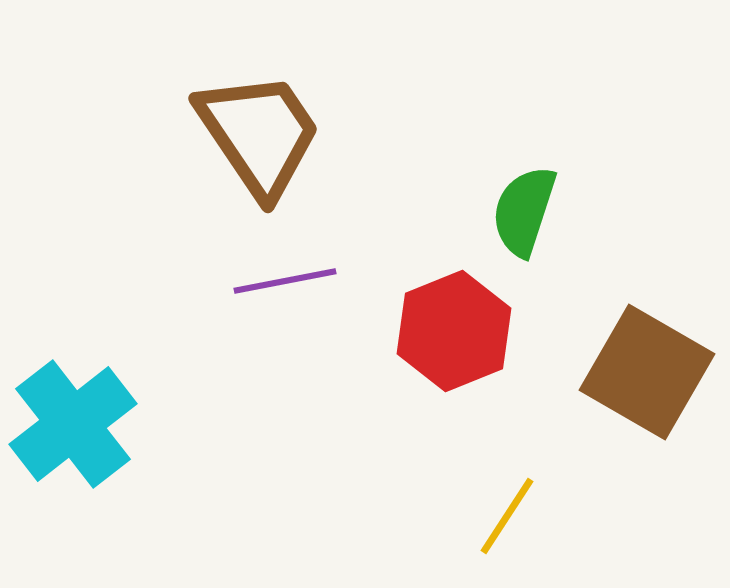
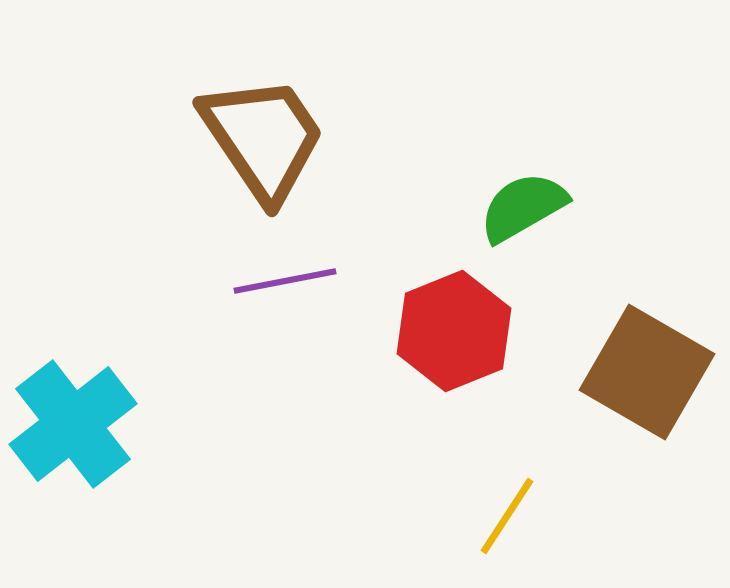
brown trapezoid: moved 4 px right, 4 px down
green semicircle: moved 1 px left, 4 px up; rotated 42 degrees clockwise
